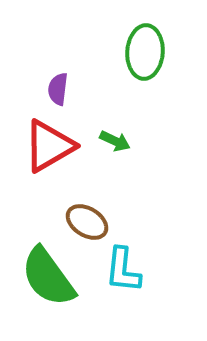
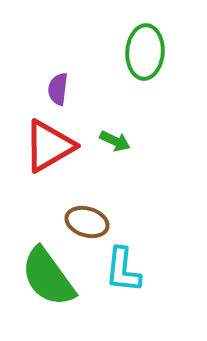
brown ellipse: rotated 15 degrees counterclockwise
